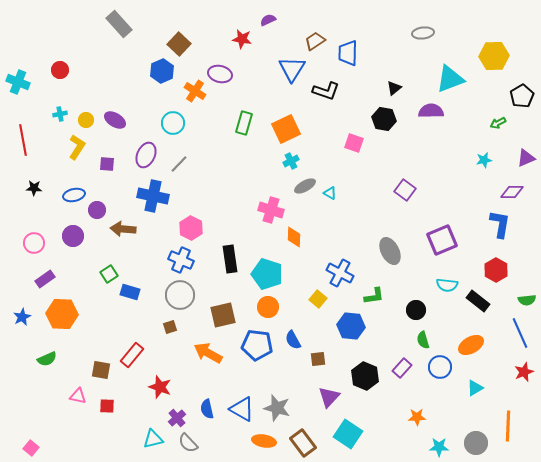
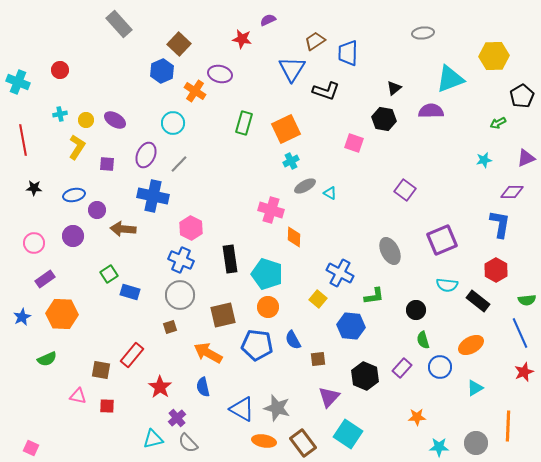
red star at (160, 387): rotated 15 degrees clockwise
blue semicircle at (207, 409): moved 4 px left, 22 px up
pink square at (31, 448): rotated 14 degrees counterclockwise
